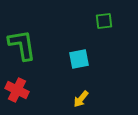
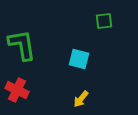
cyan square: rotated 25 degrees clockwise
